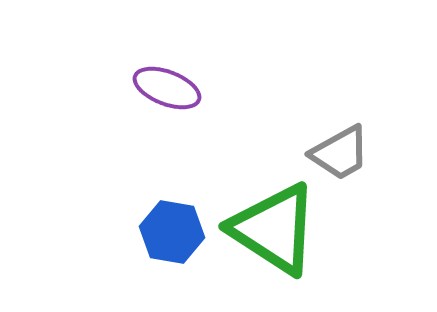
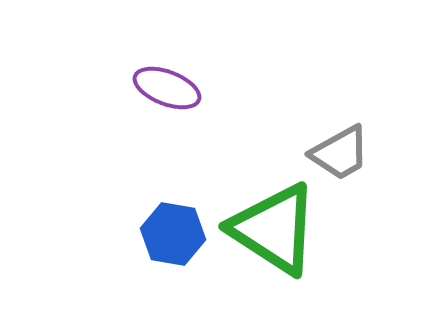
blue hexagon: moved 1 px right, 2 px down
